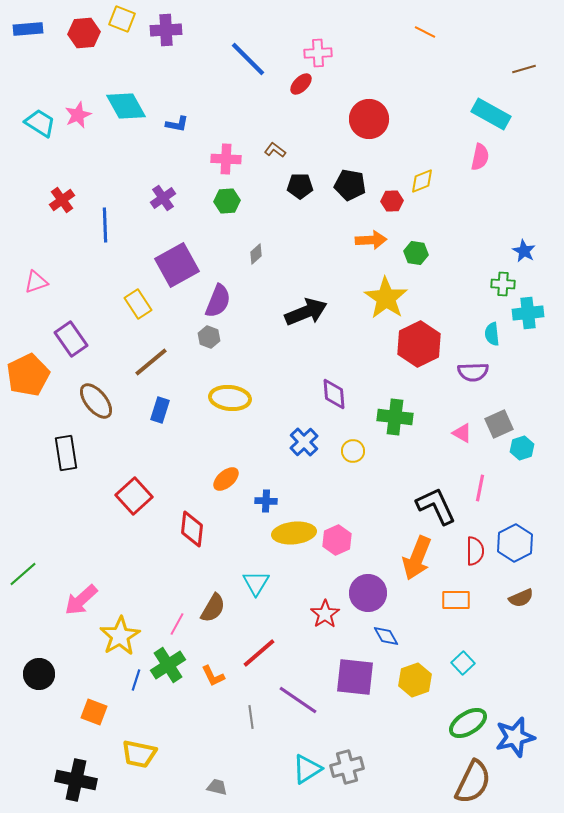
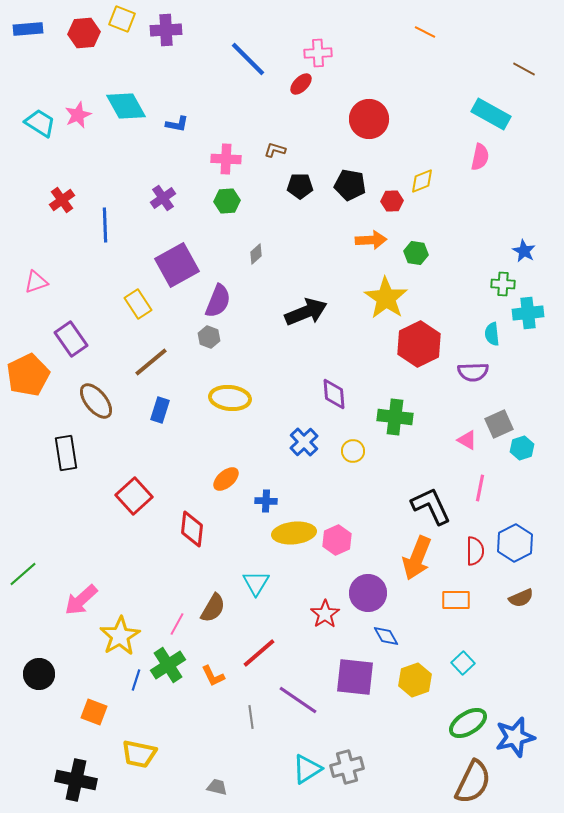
brown line at (524, 69): rotated 45 degrees clockwise
brown L-shape at (275, 150): rotated 20 degrees counterclockwise
pink triangle at (462, 433): moved 5 px right, 7 px down
black L-shape at (436, 506): moved 5 px left
